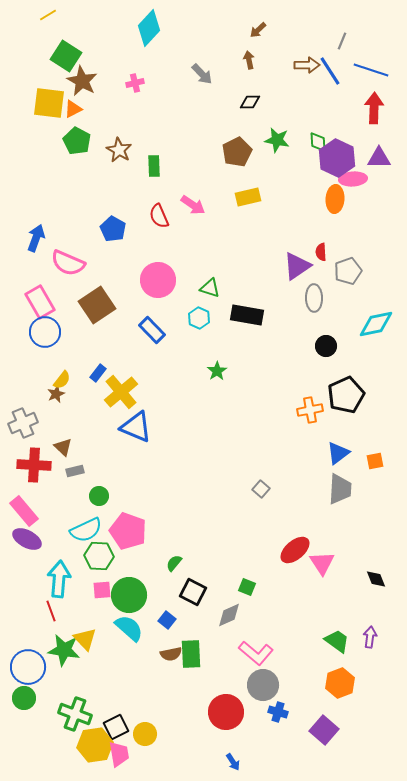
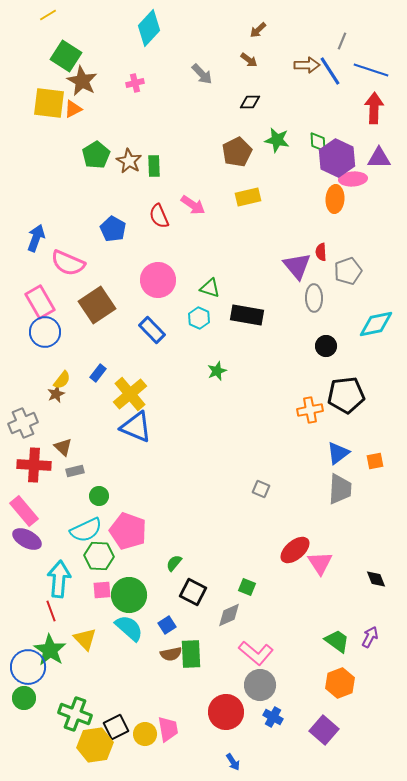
brown arrow at (249, 60): rotated 138 degrees clockwise
green pentagon at (77, 141): moved 19 px right, 14 px down; rotated 12 degrees clockwise
brown star at (119, 150): moved 10 px right, 11 px down
purple triangle at (297, 266): rotated 36 degrees counterclockwise
green star at (217, 371): rotated 12 degrees clockwise
yellow cross at (121, 392): moved 9 px right, 2 px down
black pentagon at (346, 395): rotated 18 degrees clockwise
gray square at (261, 489): rotated 18 degrees counterclockwise
pink triangle at (322, 563): moved 2 px left
blue square at (167, 620): moved 5 px down; rotated 18 degrees clockwise
purple arrow at (370, 637): rotated 20 degrees clockwise
green star at (64, 650): moved 14 px left; rotated 24 degrees clockwise
gray circle at (263, 685): moved 3 px left
blue cross at (278, 712): moved 5 px left, 5 px down; rotated 12 degrees clockwise
pink trapezoid at (119, 754): moved 49 px right, 25 px up
